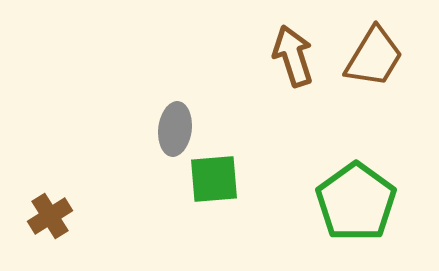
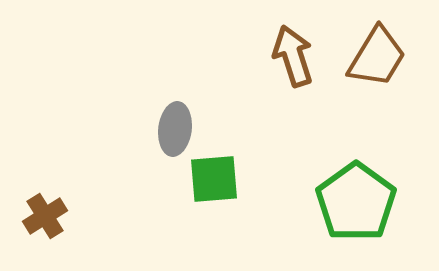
brown trapezoid: moved 3 px right
brown cross: moved 5 px left
